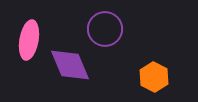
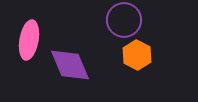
purple circle: moved 19 px right, 9 px up
orange hexagon: moved 17 px left, 22 px up
